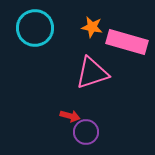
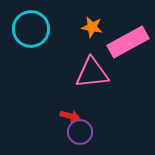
cyan circle: moved 4 px left, 1 px down
pink rectangle: moved 1 px right; rotated 45 degrees counterclockwise
pink triangle: rotated 12 degrees clockwise
purple circle: moved 6 px left
